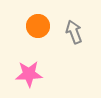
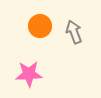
orange circle: moved 2 px right
